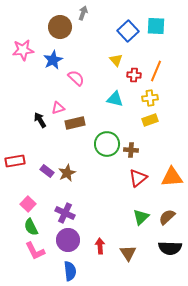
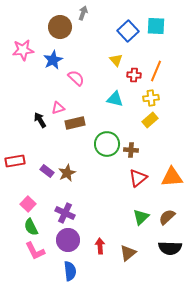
yellow cross: moved 1 px right
yellow rectangle: rotated 21 degrees counterclockwise
brown triangle: rotated 24 degrees clockwise
